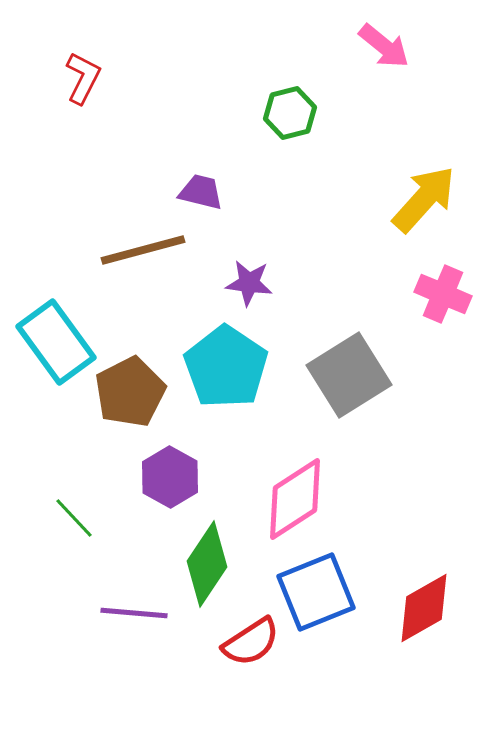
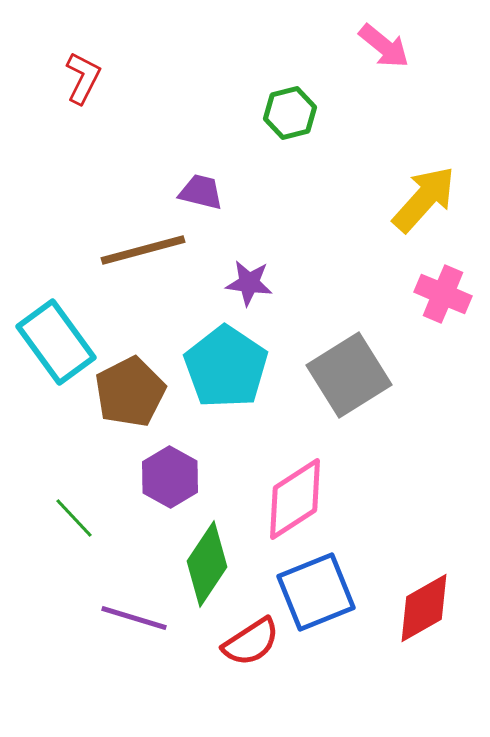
purple line: moved 5 px down; rotated 12 degrees clockwise
